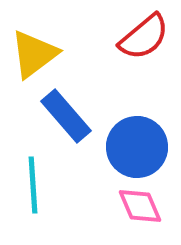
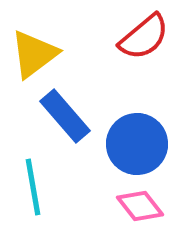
blue rectangle: moved 1 px left
blue circle: moved 3 px up
cyan line: moved 2 px down; rotated 6 degrees counterclockwise
pink diamond: rotated 15 degrees counterclockwise
